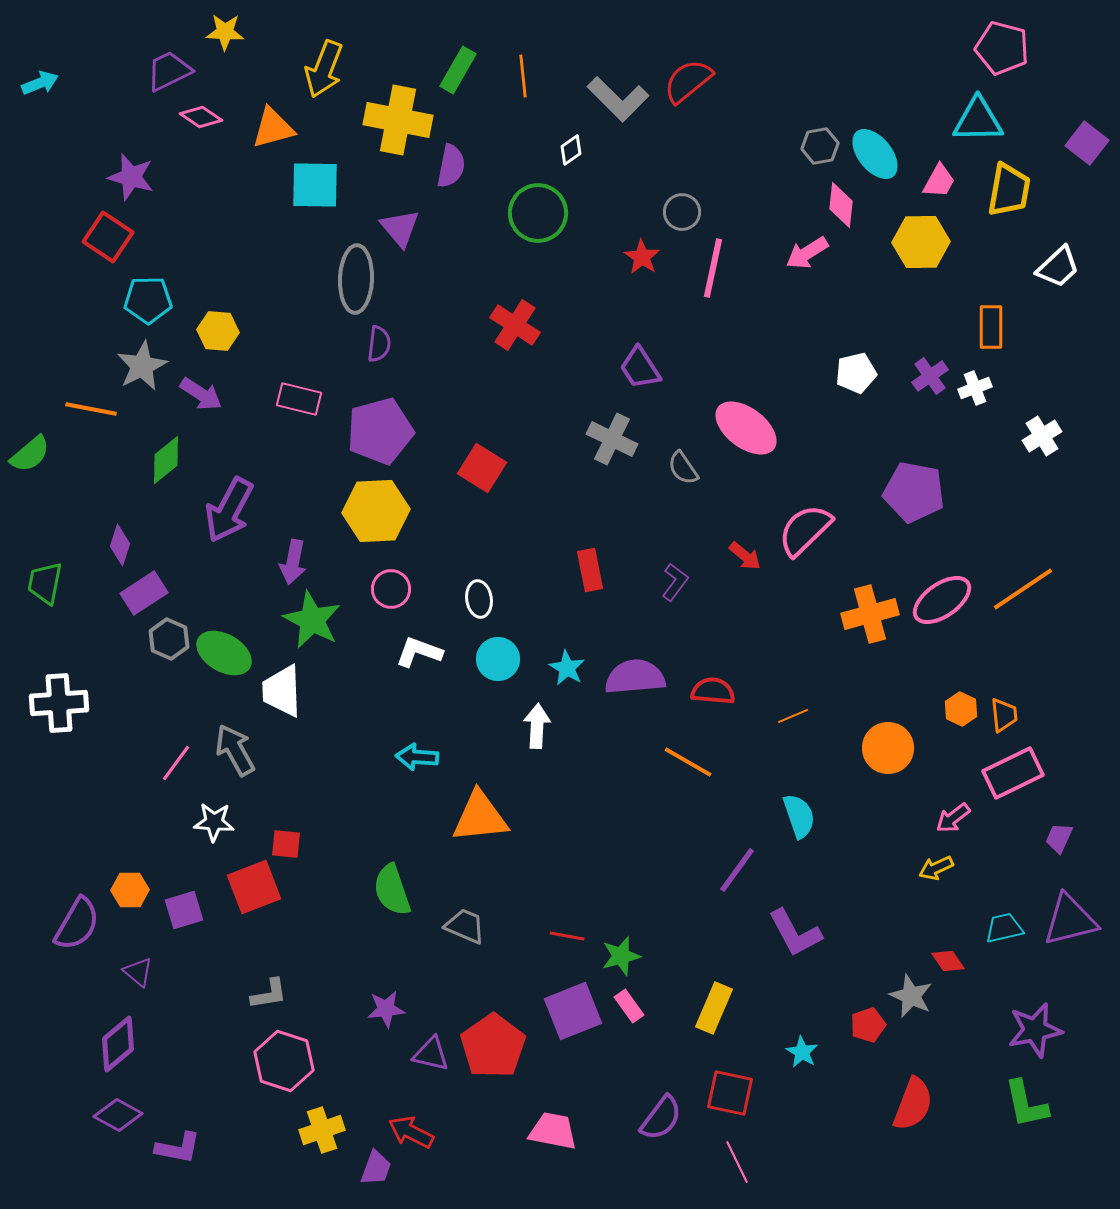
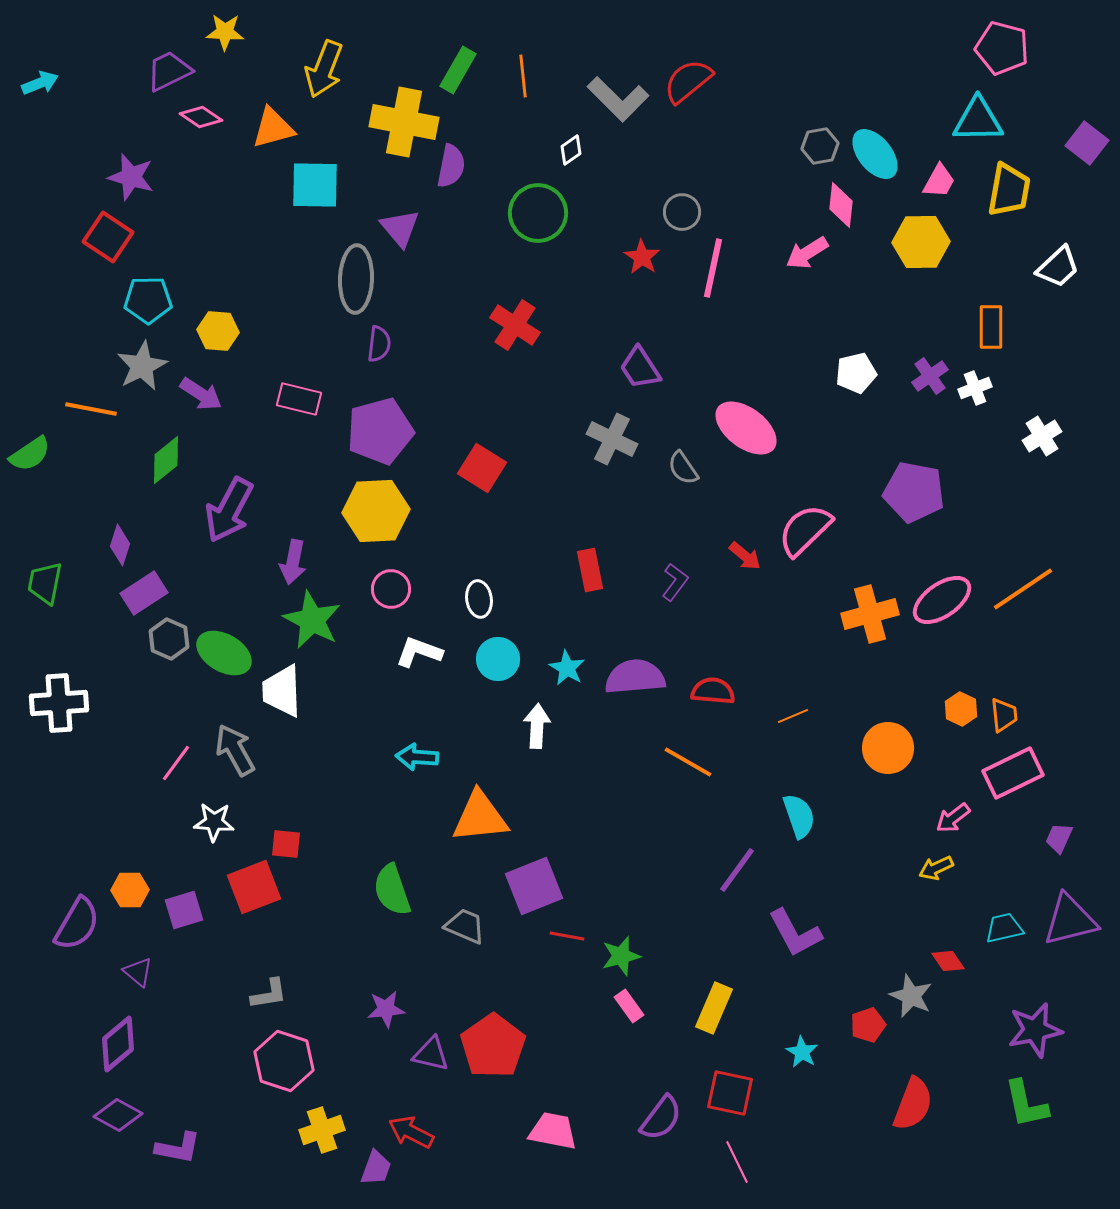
yellow cross at (398, 120): moved 6 px right, 2 px down
green semicircle at (30, 454): rotated 6 degrees clockwise
purple square at (573, 1011): moved 39 px left, 125 px up
